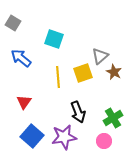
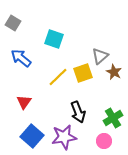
yellow line: rotated 50 degrees clockwise
